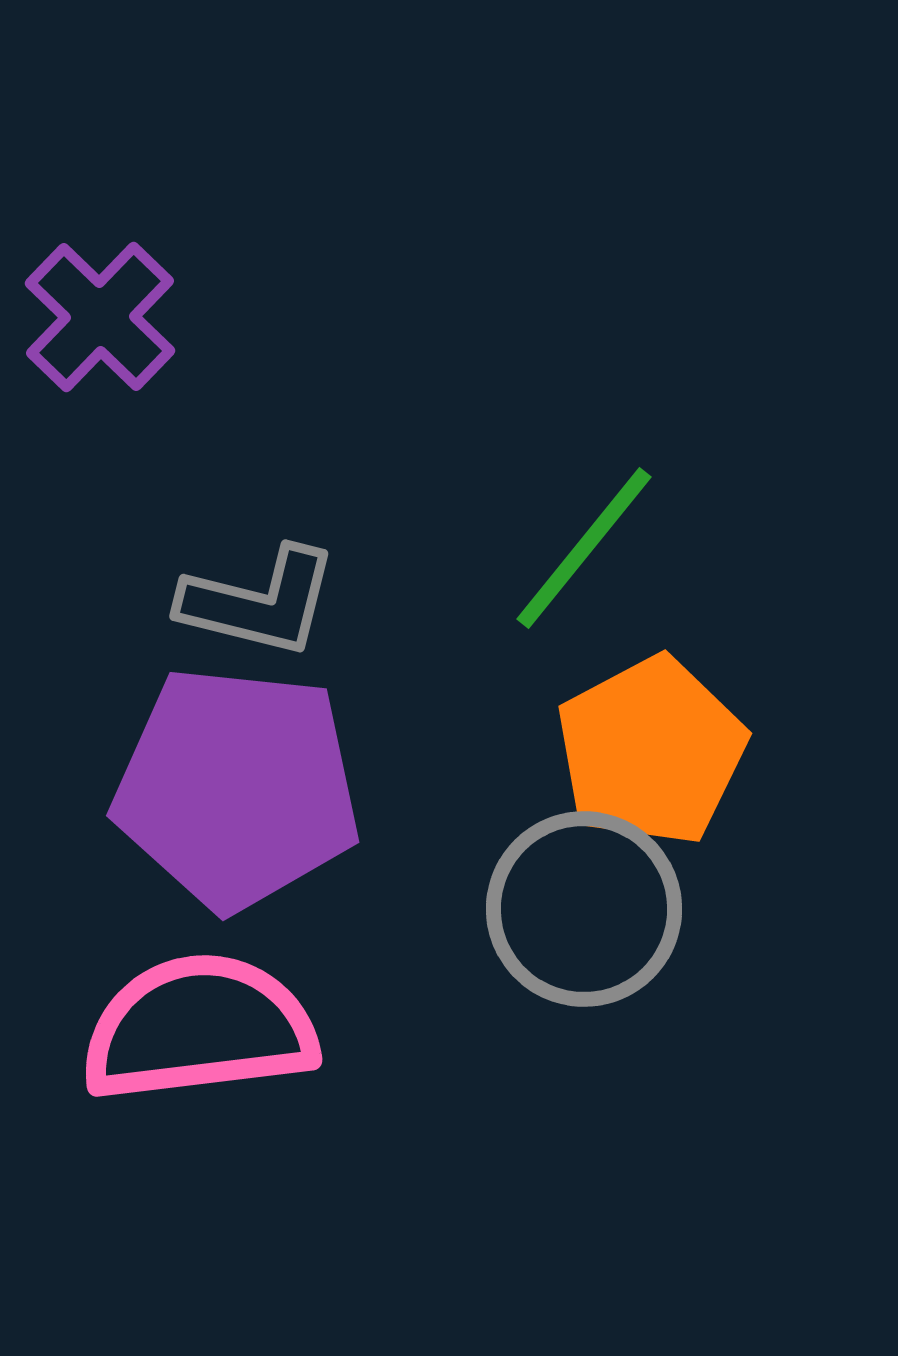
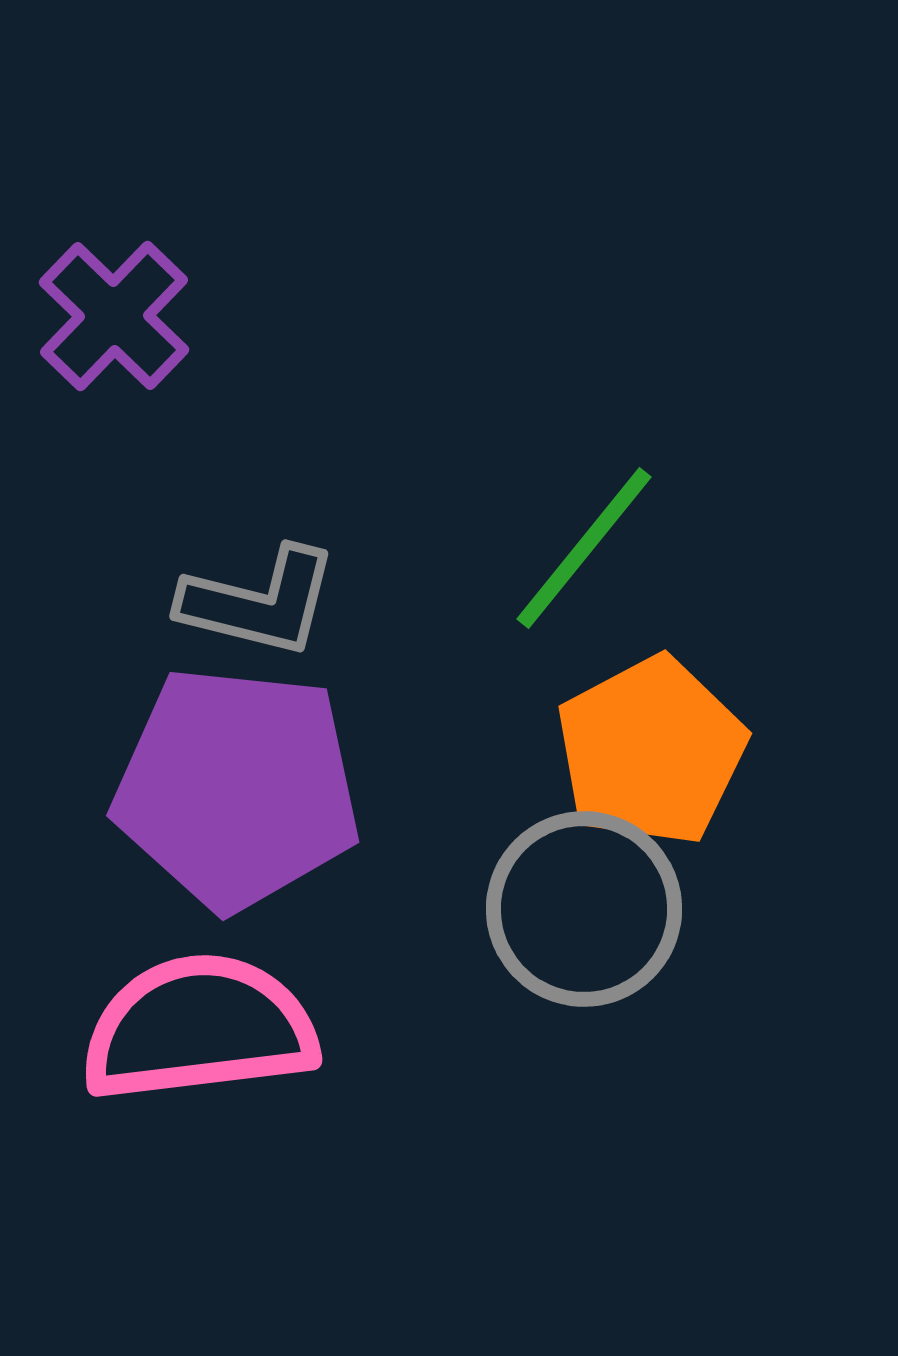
purple cross: moved 14 px right, 1 px up
